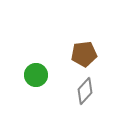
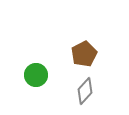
brown pentagon: rotated 20 degrees counterclockwise
